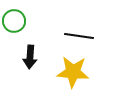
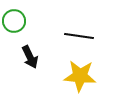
black arrow: rotated 30 degrees counterclockwise
yellow star: moved 7 px right, 4 px down
